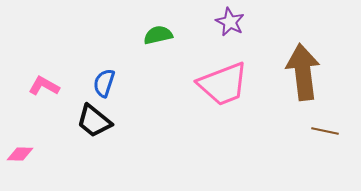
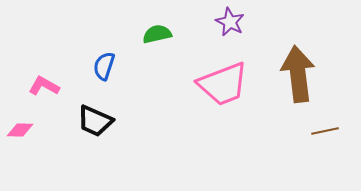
green semicircle: moved 1 px left, 1 px up
brown arrow: moved 5 px left, 2 px down
blue semicircle: moved 17 px up
black trapezoid: moved 1 px right; rotated 15 degrees counterclockwise
brown line: rotated 24 degrees counterclockwise
pink diamond: moved 24 px up
